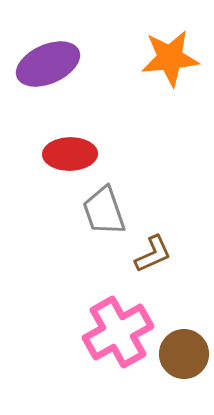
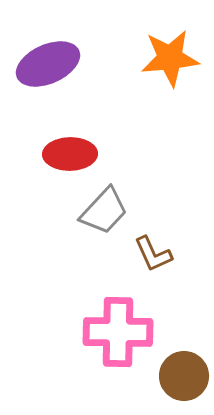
gray trapezoid: rotated 118 degrees counterclockwise
brown L-shape: rotated 90 degrees clockwise
pink cross: rotated 30 degrees clockwise
brown circle: moved 22 px down
